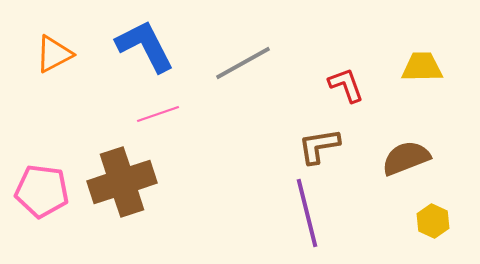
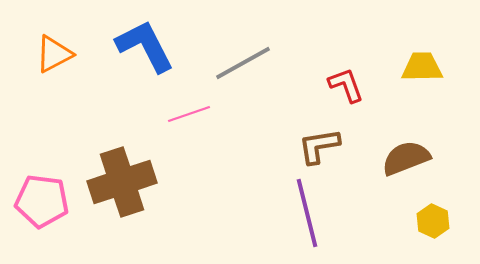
pink line: moved 31 px right
pink pentagon: moved 10 px down
